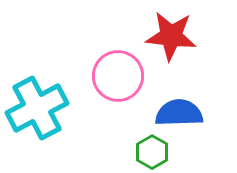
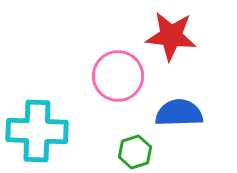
cyan cross: moved 23 px down; rotated 30 degrees clockwise
green hexagon: moved 17 px left; rotated 12 degrees clockwise
